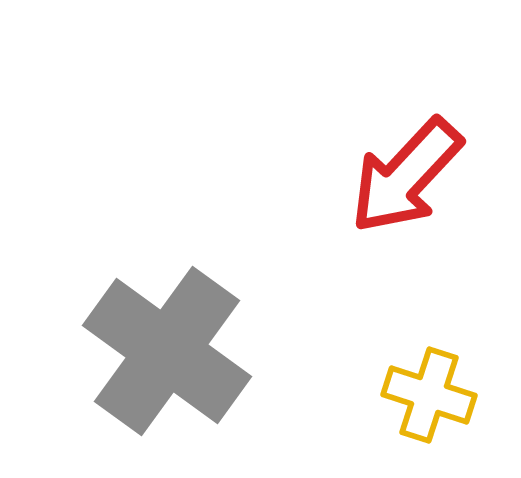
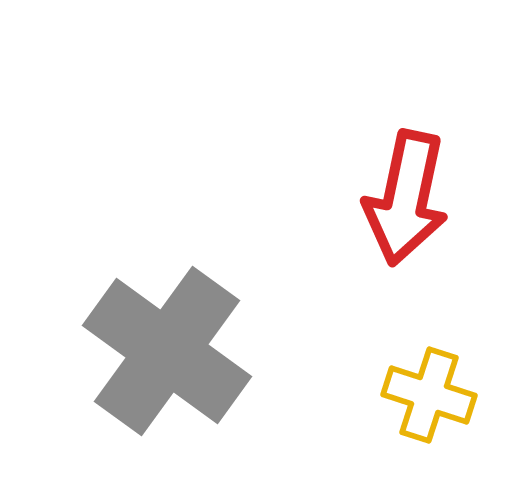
red arrow: moved 22 px down; rotated 31 degrees counterclockwise
